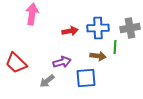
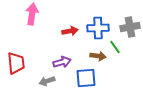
gray cross: moved 1 px up
green line: rotated 40 degrees counterclockwise
red trapezoid: rotated 140 degrees counterclockwise
gray arrow: rotated 21 degrees clockwise
